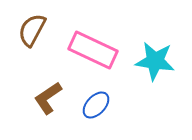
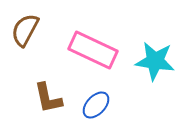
brown semicircle: moved 7 px left
brown L-shape: rotated 68 degrees counterclockwise
